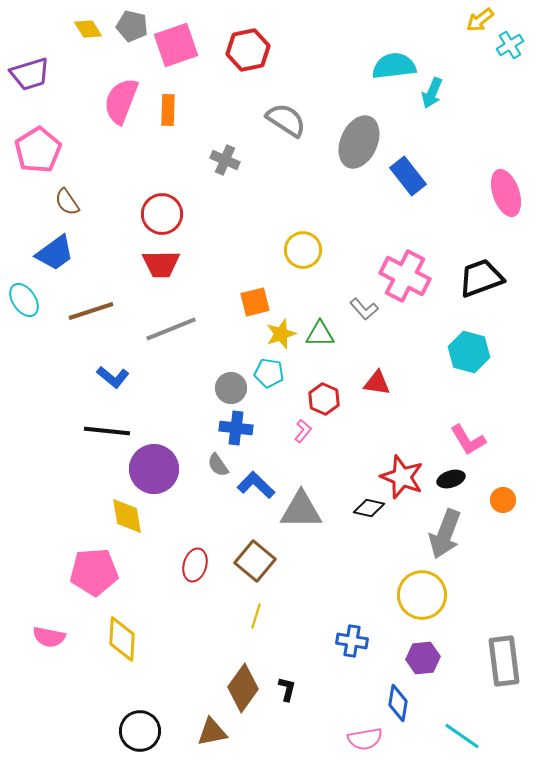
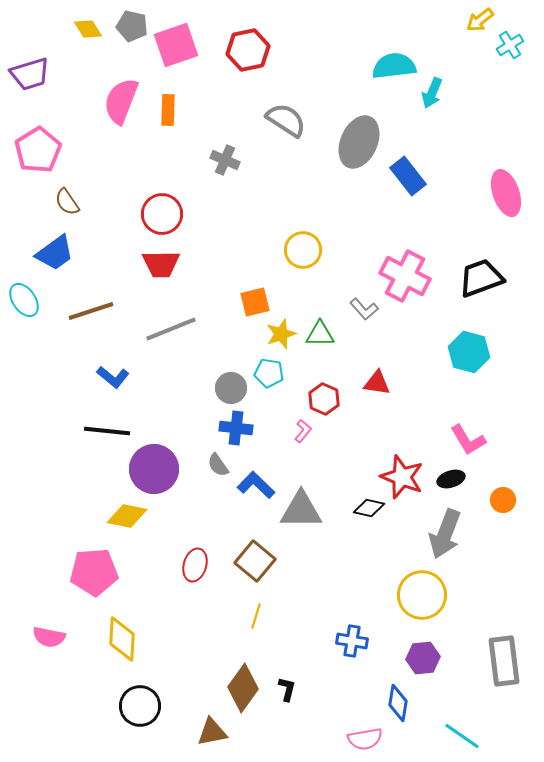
yellow diamond at (127, 516): rotated 69 degrees counterclockwise
black circle at (140, 731): moved 25 px up
